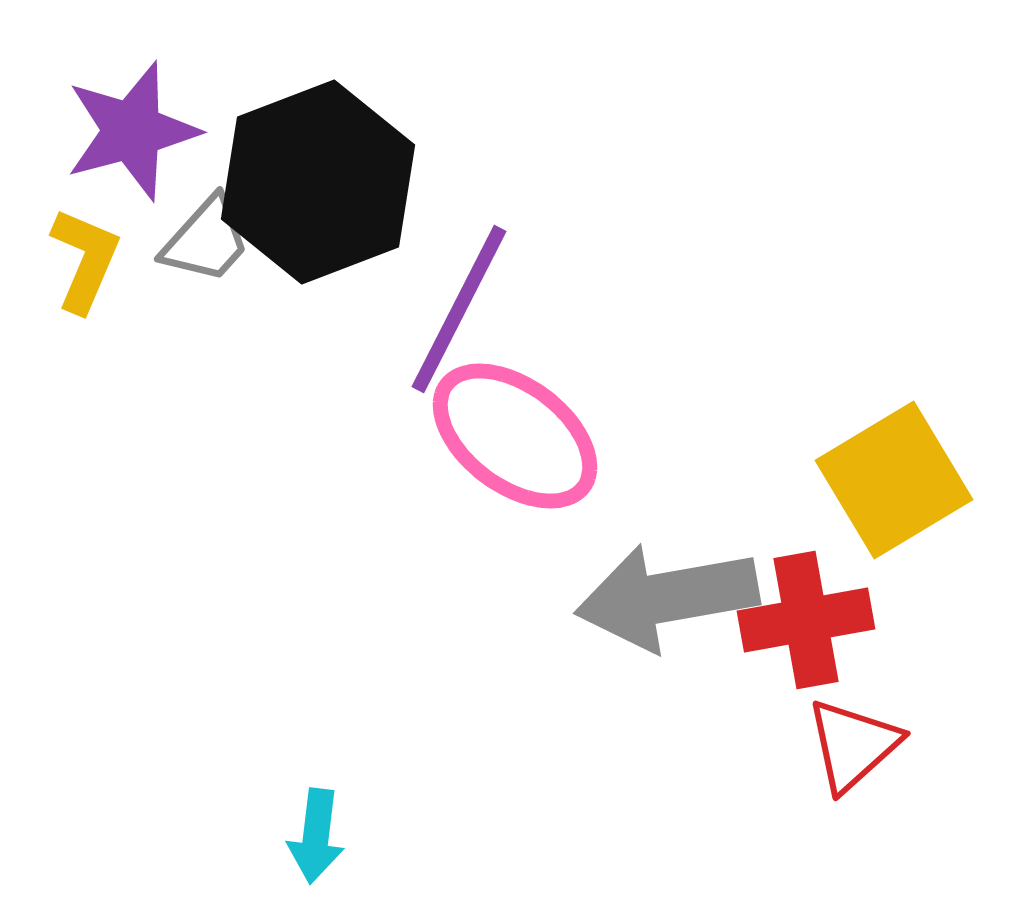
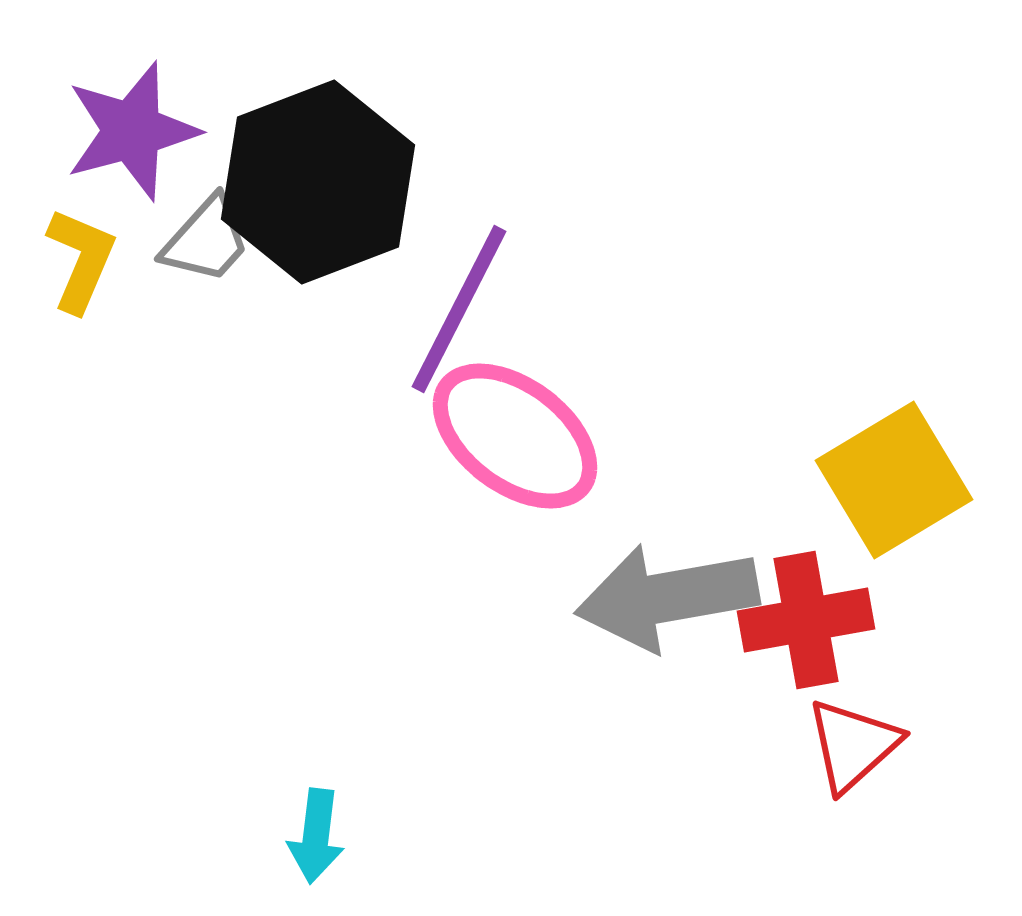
yellow L-shape: moved 4 px left
